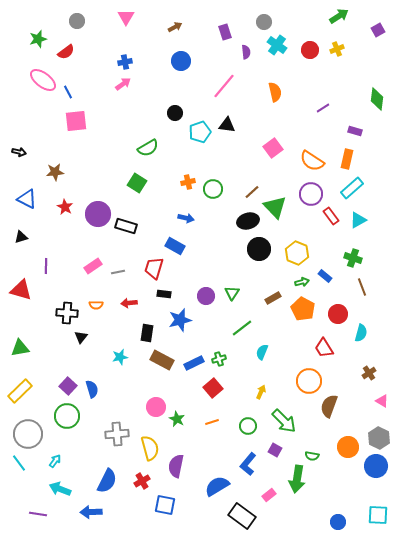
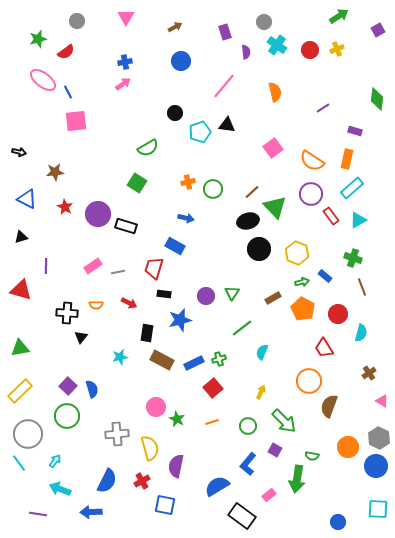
red arrow at (129, 303): rotated 147 degrees counterclockwise
cyan square at (378, 515): moved 6 px up
